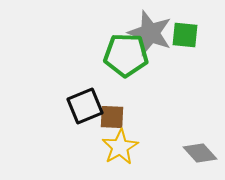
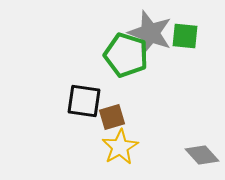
green square: moved 1 px down
green pentagon: rotated 15 degrees clockwise
black square: moved 1 px left, 5 px up; rotated 30 degrees clockwise
brown square: rotated 20 degrees counterclockwise
gray diamond: moved 2 px right, 2 px down
